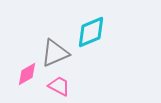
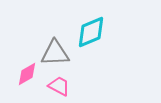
gray triangle: rotated 20 degrees clockwise
